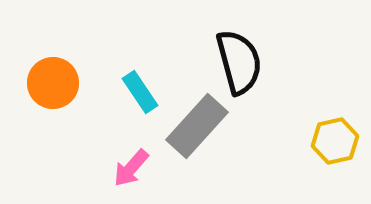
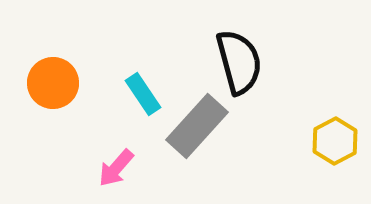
cyan rectangle: moved 3 px right, 2 px down
yellow hexagon: rotated 15 degrees counterclockwise
pink arrow: moved 15 px left
